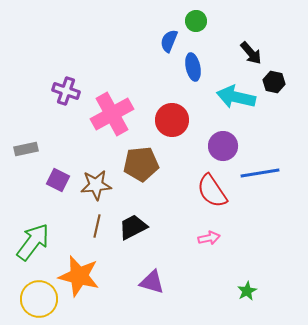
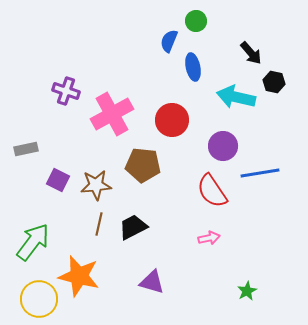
brown pentagon: moved 2 px right, 1 px down; rotated 12 degrees clockwise
brown line: moved 2 px right, 2 px up
